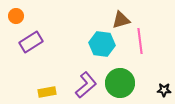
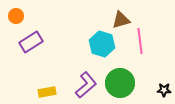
cyan hexagon: rotated 10 degrees clockwise
